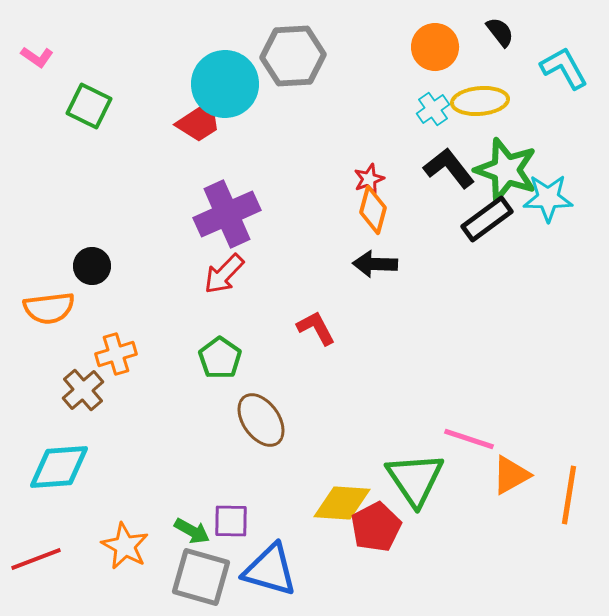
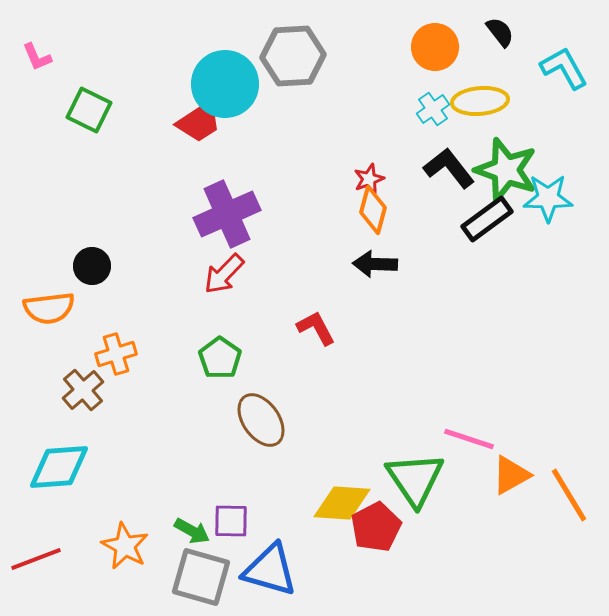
pink L-shape: rotated 32 degrees clockwise
green square: moved 4 px down
orange line: rotated 40 degrees counterclockwise
